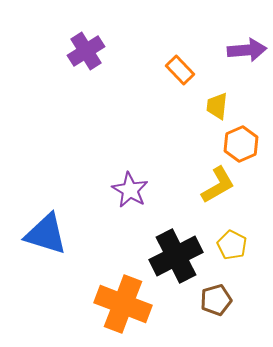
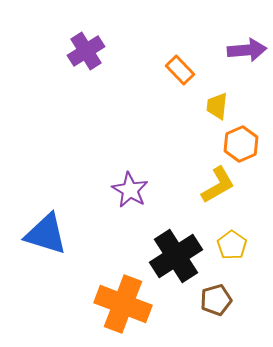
yellow pentagon: rotated 8 degrees clockwise
black cross: rotated 6 degrees counterclockwise
